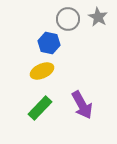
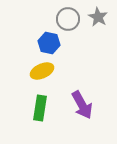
green rectangle: rotated 35 degrees counterclockwise
